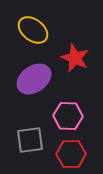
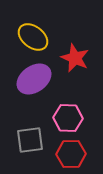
yellow ellipse: moved 7 px down
pink hexagon: moved 2 px down
